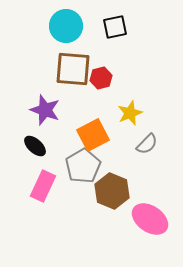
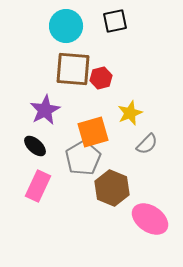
black square: moved 6 px up
purple star: rotated 24 degrees clockwise
orange square: moved 3 px up; rotated 12 degrees clockwise
gray pentagon: moved 8 px up
pink rectangle: moved 5 px left
brown hexagon: moved 3 px up
